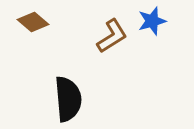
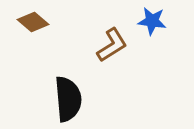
blue star: rotated 24 degrees clockwise
brown L-shape: moved 9 px down
